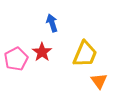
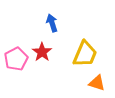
orange triangle: moved 2 px left, 2 px down; rotated 36 degrees counterclockwise
